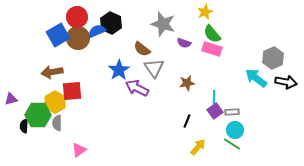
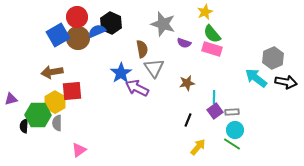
brown semicircle: rotated 138 degrees counterclockwise
blue star: moved 2 px right, 3 px down
black line: moved 1 px right, 1 px up
